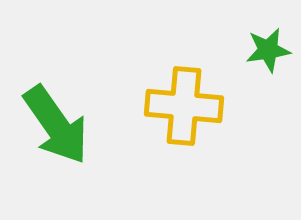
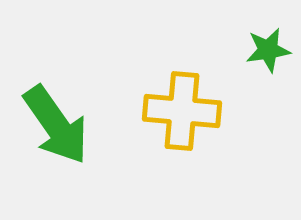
yellow cross: moved 2 px left, 5 px down
